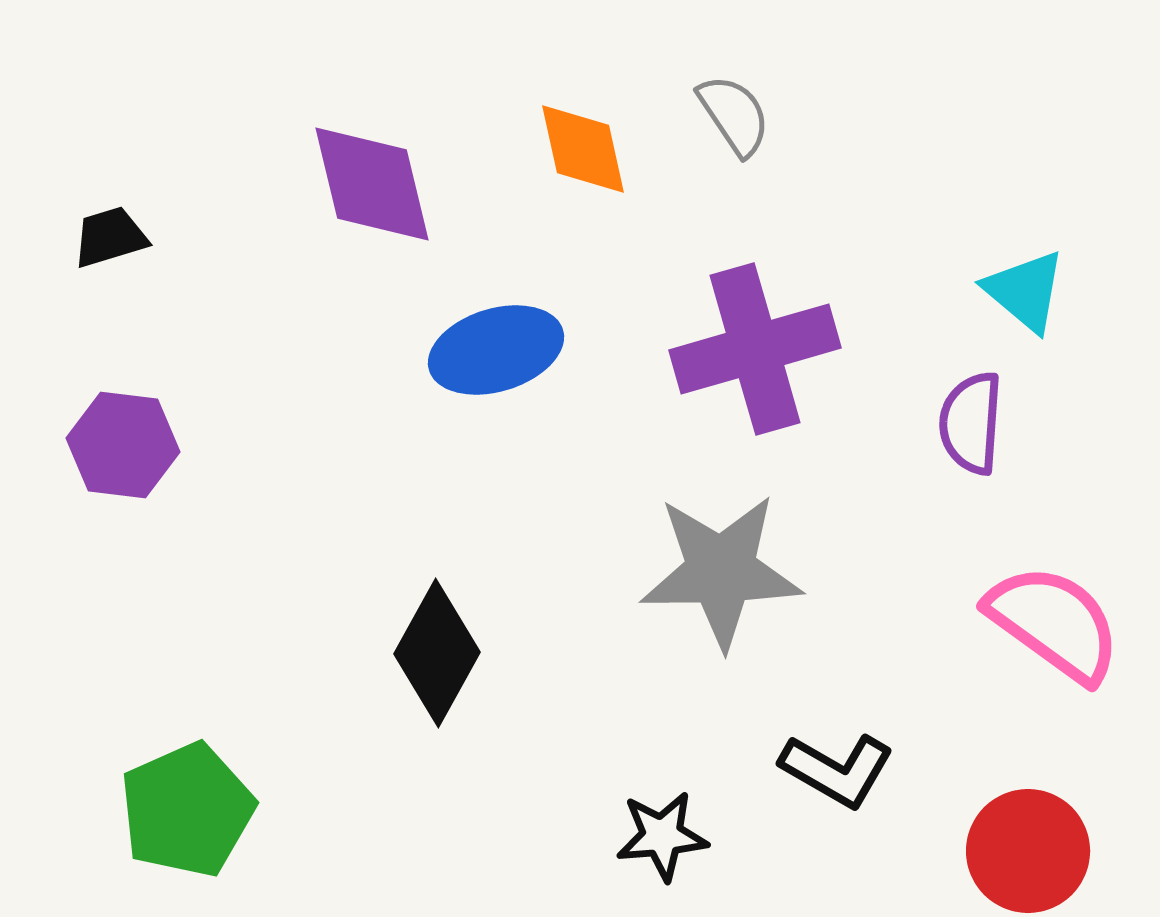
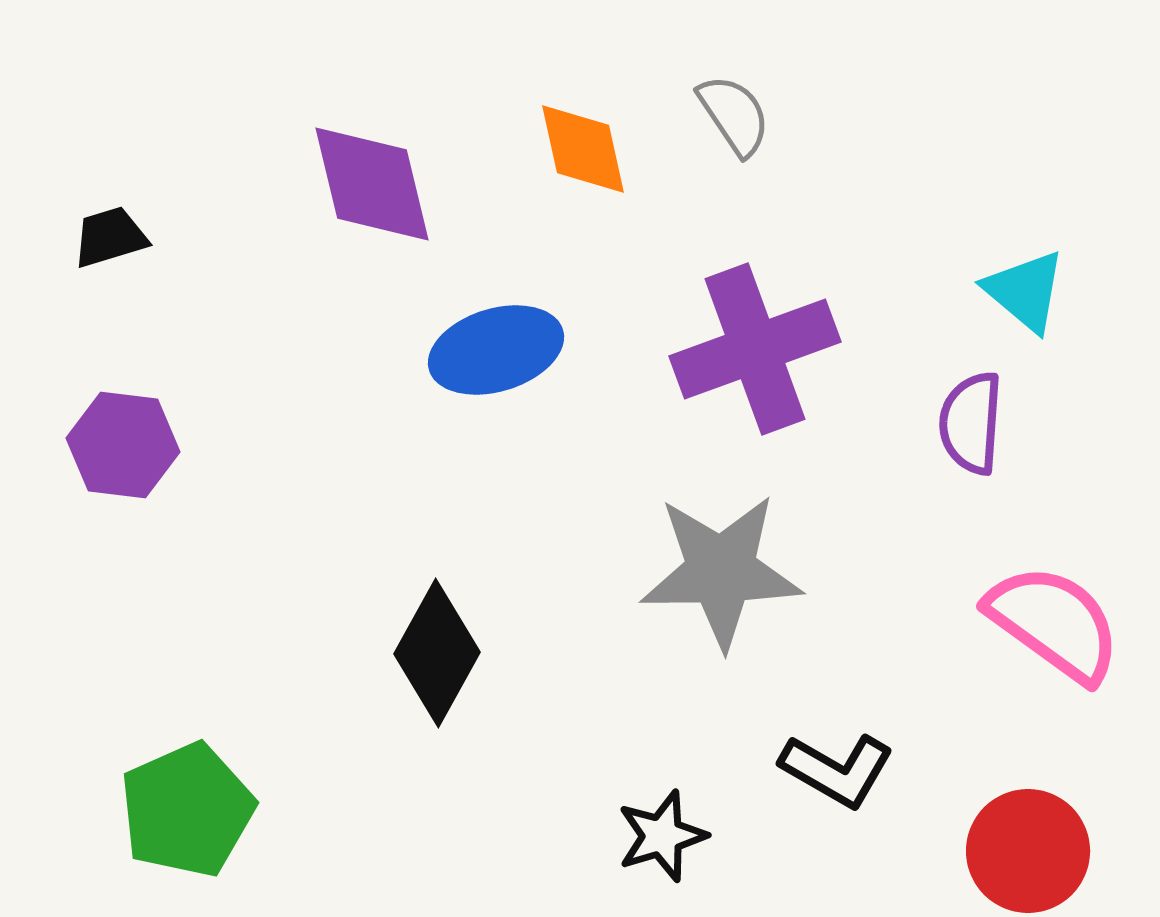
purple cross: rotated 4 degrees counterclockwise
black star: rotated 12 degrees counterclockwise
